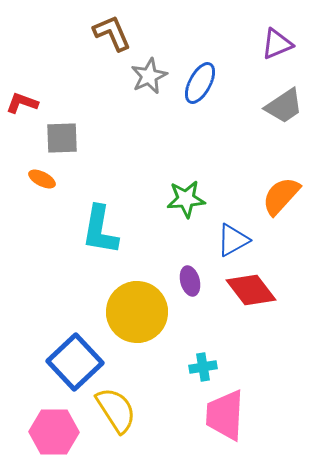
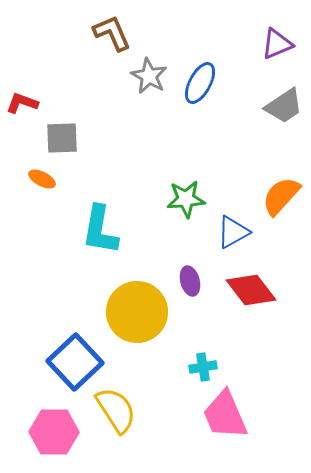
gray star: rotated 18 degrees counterclockwise
blue triangle: moved 8 px up
pink trapezoid: rotated 26 degrees counterclockwise
